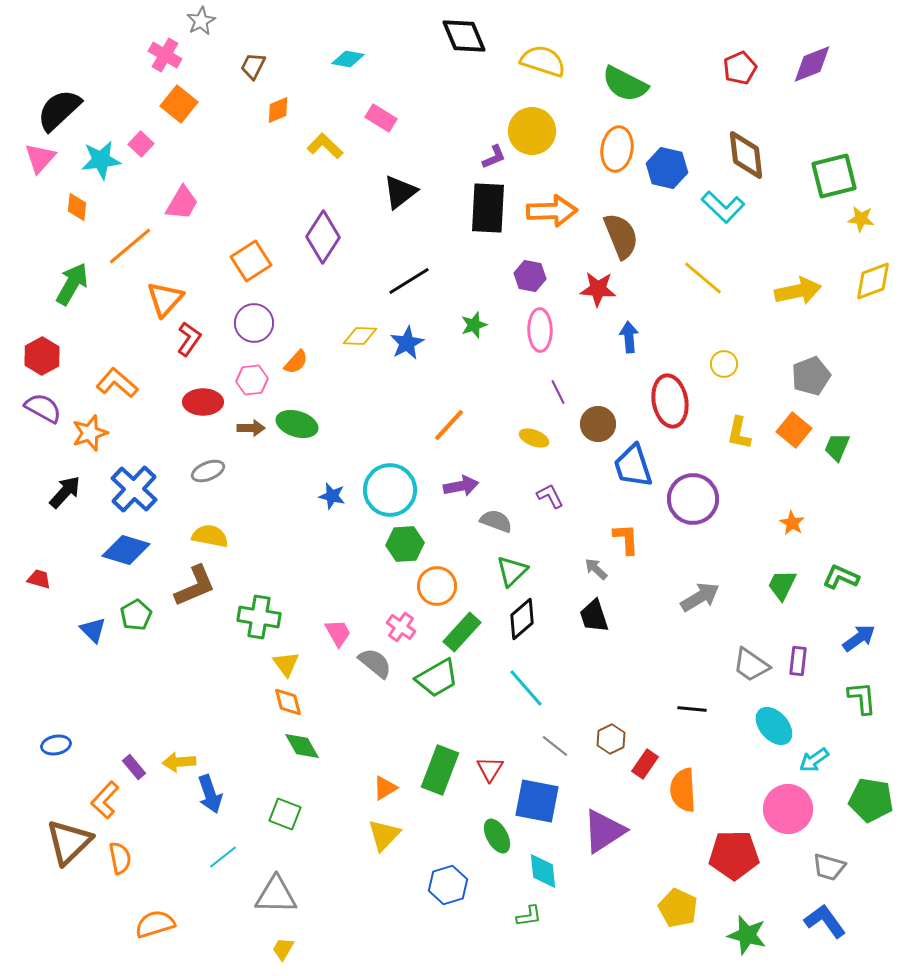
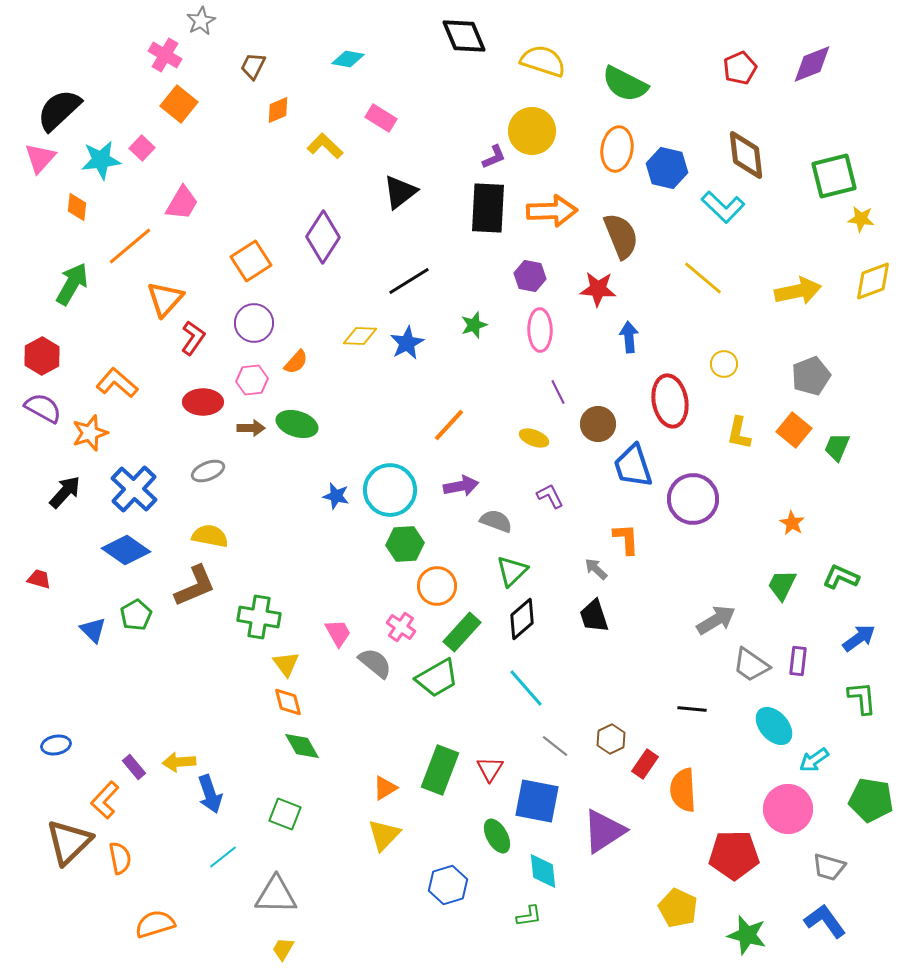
pink square at (141, 144): moved 1 px right, 4 px down
red L-shape at (189, 339): moved 4 px right, 1 px up
blue star at (332, 496): moved 4 px right
blue diamond at (126, 550): rotated 18 degrees clockwise
gray arrow at (700, 597): moved 16 px right, 23 px down
